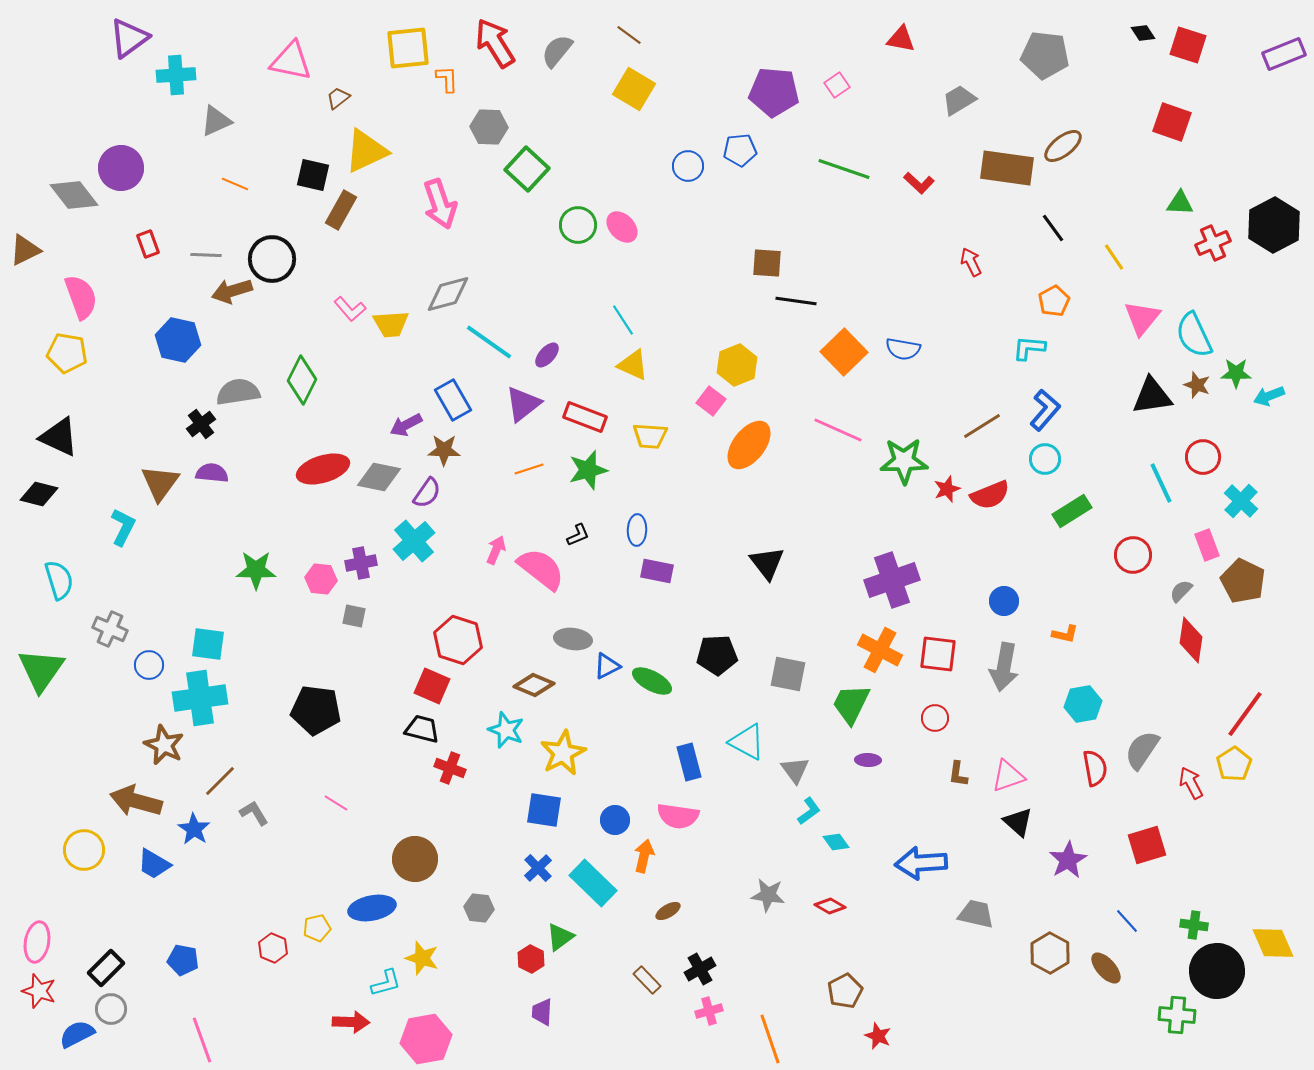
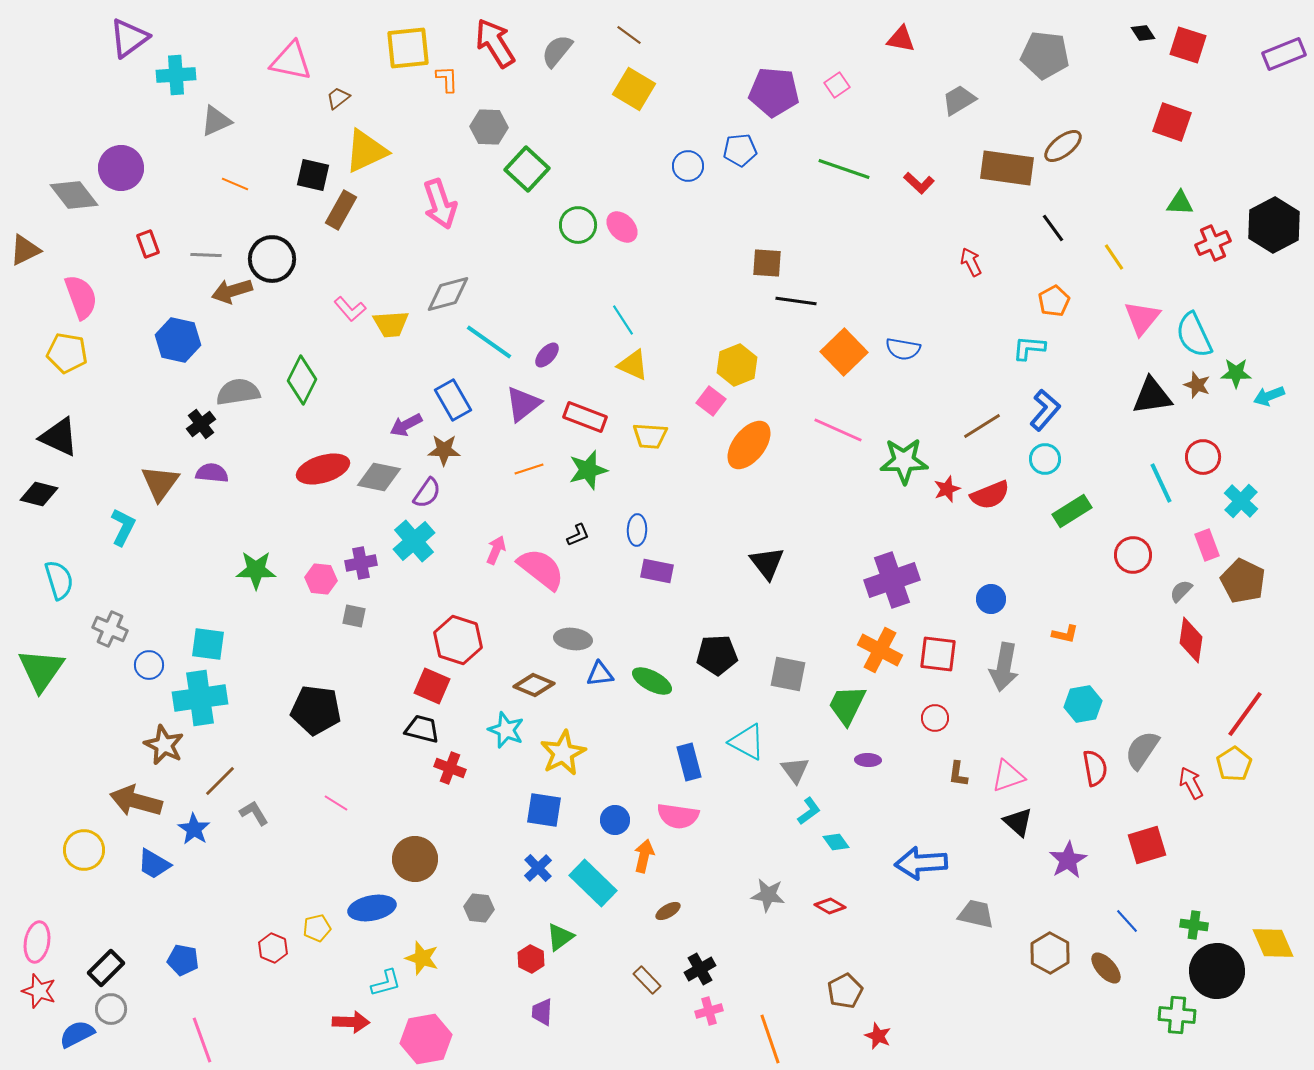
blue circle at (1004, 601): moved 13 px left, 2 px up
blue triangle at (607, 666): moved 7 px left, 8 px down; rotated 20 degrees clockwise
green trapezoid at (851, 704): moved 4 px left, 1 px down
